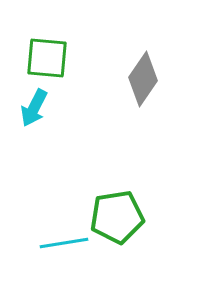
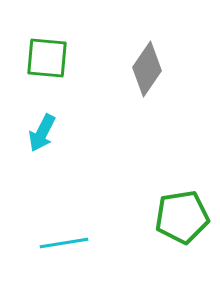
gray diamond: moved 4 px right, 10 px up
cyan arrow: moved 8 px right, 25 px down
green pentagon: moved 65 px right
